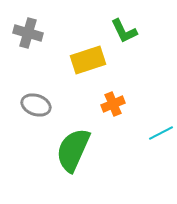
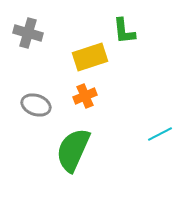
green L-shape: rotated 20 degrees clockwise
yellow rectangle: moved 2 px right, 3 px up
orange cross: moved 28 px left, 8 px up
cyan line: moved 1 px left, 1 px down
